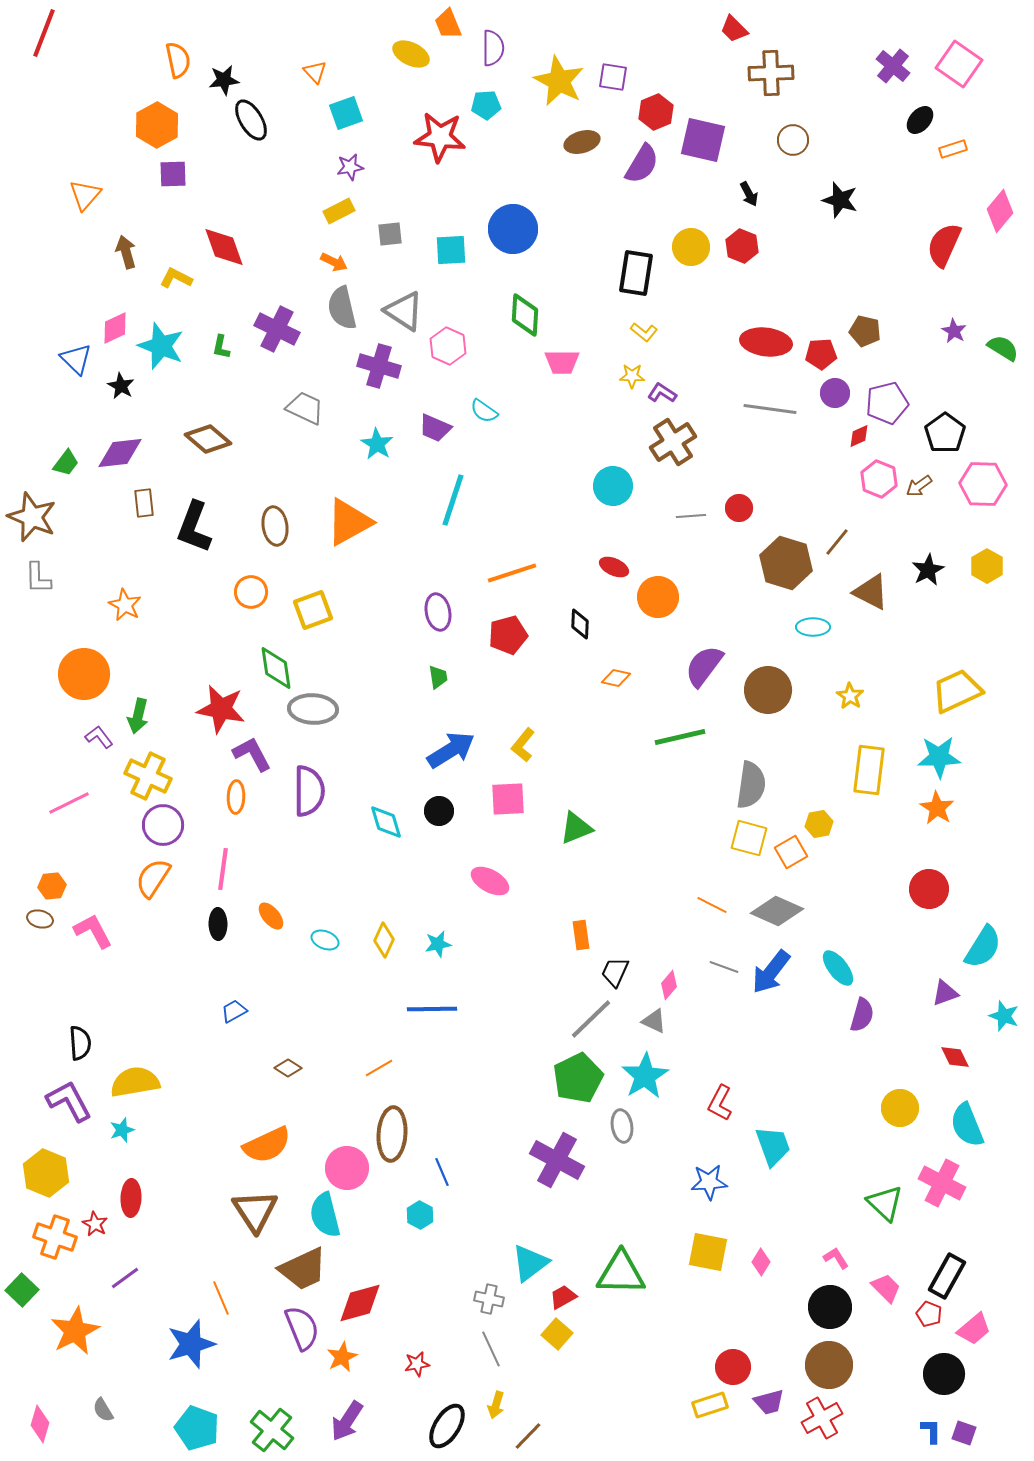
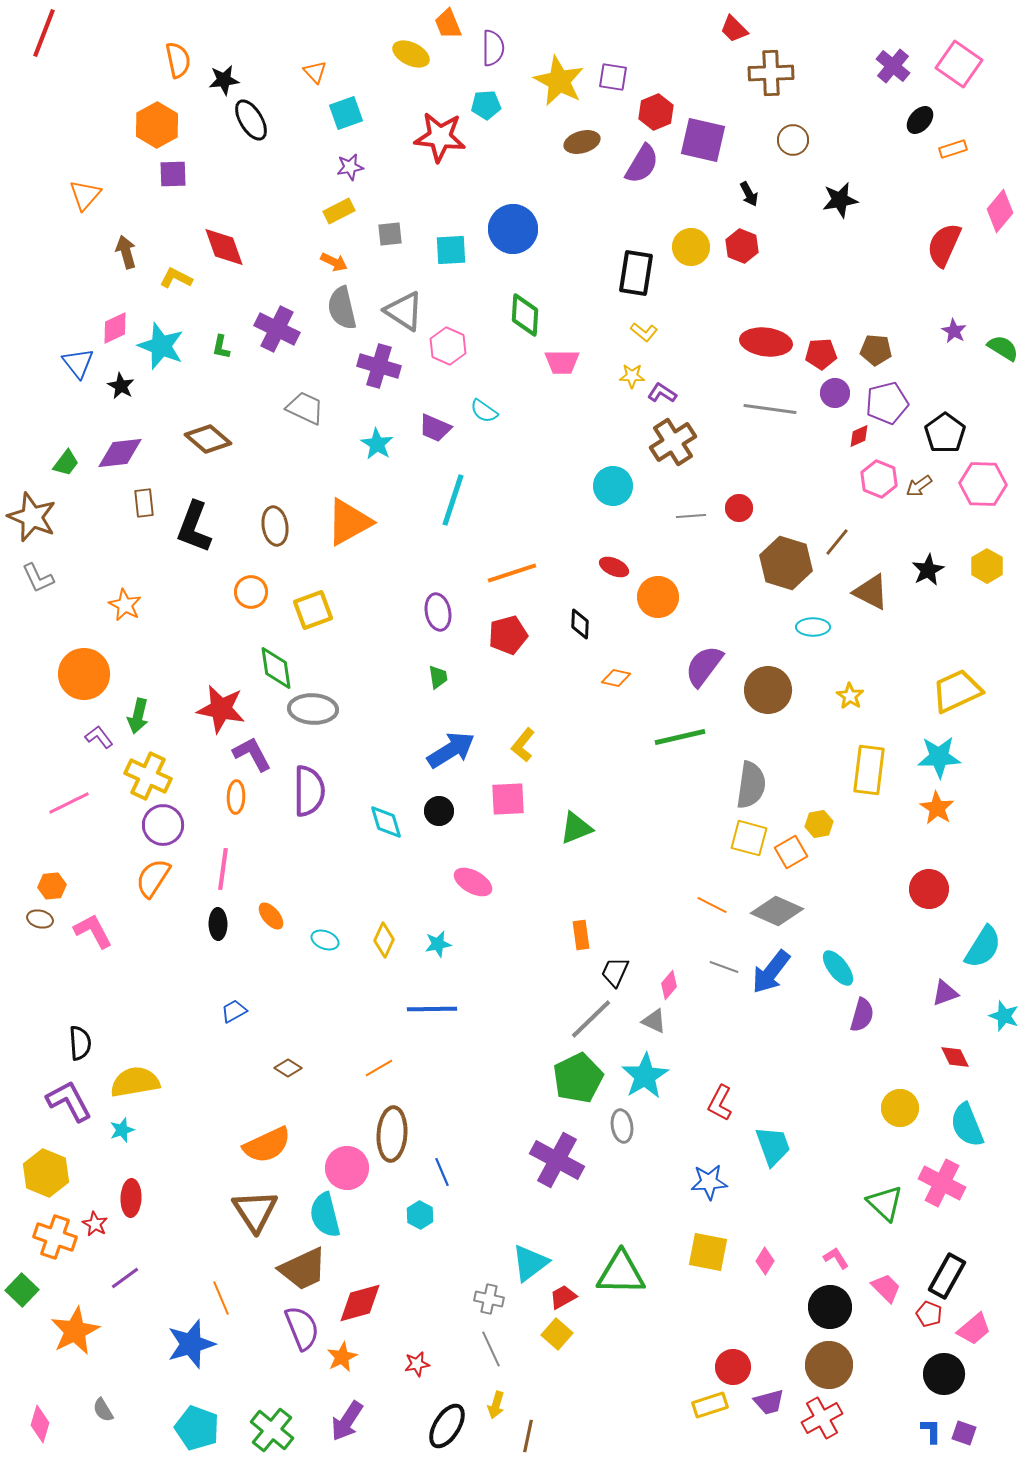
black star at (840, 200): rotated 27 degrees counterclockwise
brown pentagon at (865, 331): moved 11 px right, 19 px down; rotated 8 degrees counterclockwise
blue triangle at (76, 359): moved 2 px right, 4 px down; rotated 8 degrees clockwise
gray L-shape at (38, 578): rotated 24 degrees counterclockwise
pink ellipse at (490, 881): moved 17 px left, 1 px down
pink diamond at (761, 1262): moved 4 px right, 1 px up
brown line at (528, 1436): rotated 32 degrees counterclockwise
